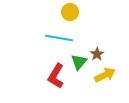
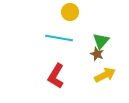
brown star: rotated 16 degrees counterclockwise
green triangle: moved 22 px right, 21 px up
